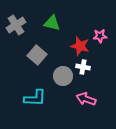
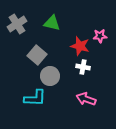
gray cross: moved 1 px right, 1 px up
gray circle: moved 13 px left
